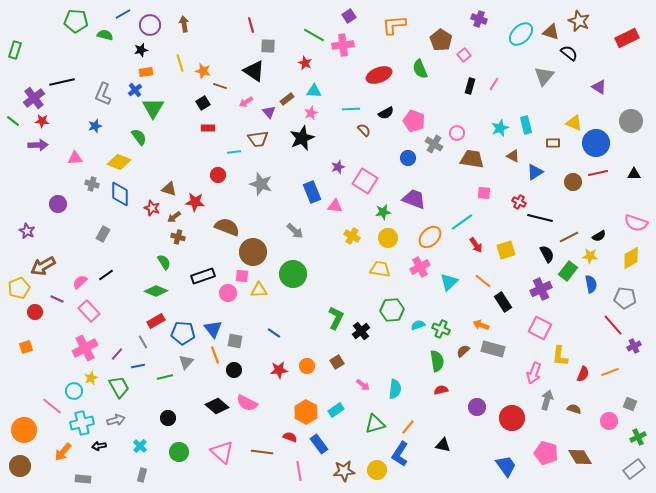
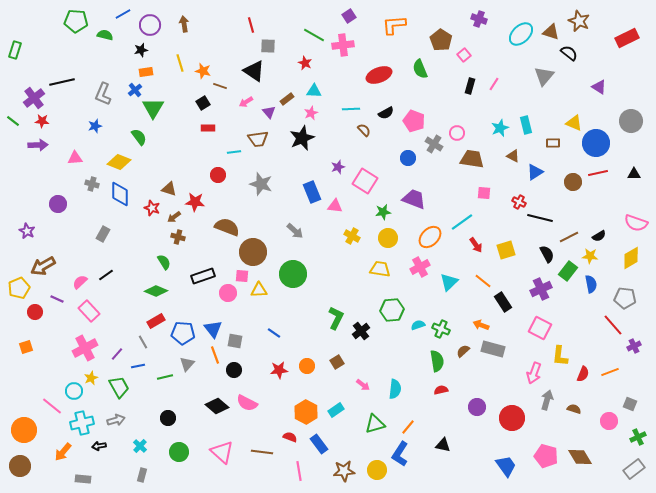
gray triangle at (186, 362): moved 1 px right, 2 px down
pink pentagon at (546, 453): moved 3 px down
